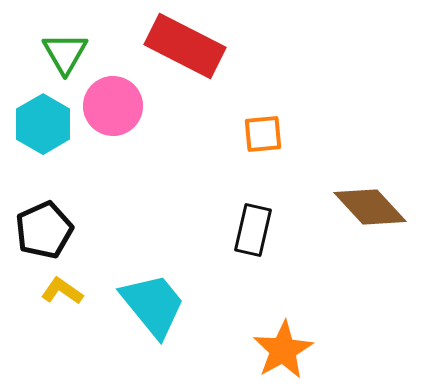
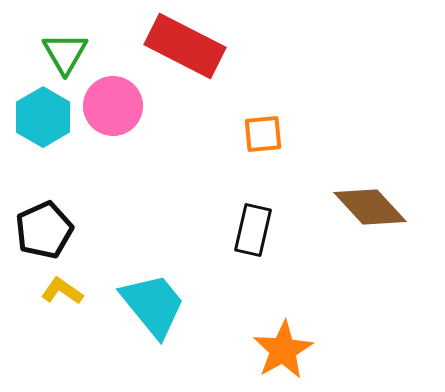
cyan hexagon: moved 7 px up
